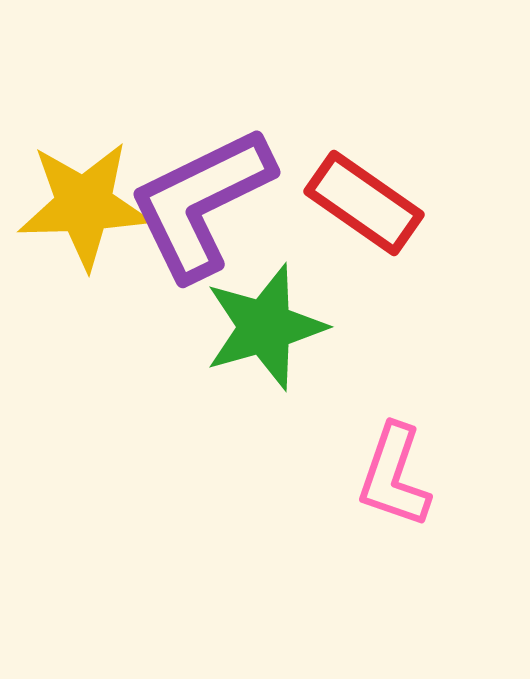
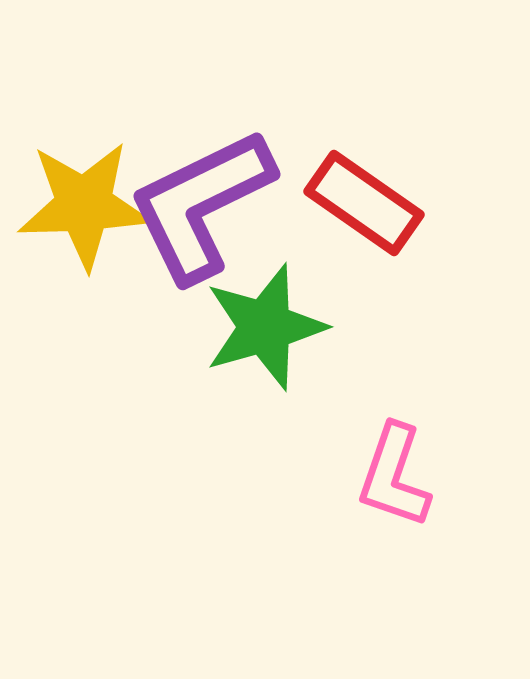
purple L-shape: moved 2 px down
